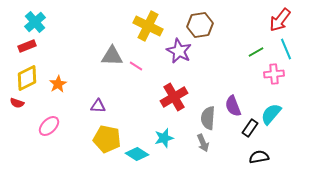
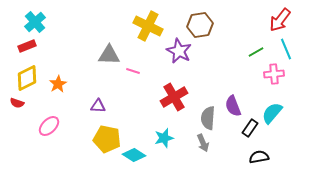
gray triangle: moved 3 px left, 1 px up
pink line: moved 3 px left, 5 px down; rotated 16 degrees counterclockwise
cyan semicircle: moved 1 px right, 1 px up
cyan diamond: moved 3 px left, 1 px down
